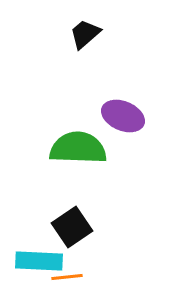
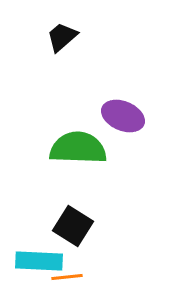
black trapezoid: moved 23 px left, 3 px down
black square: moved 1 px right, 1 px up; rotated 24 degrees counterclockwise
